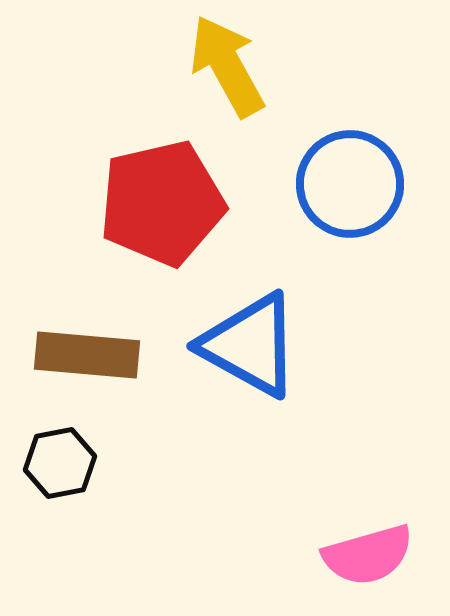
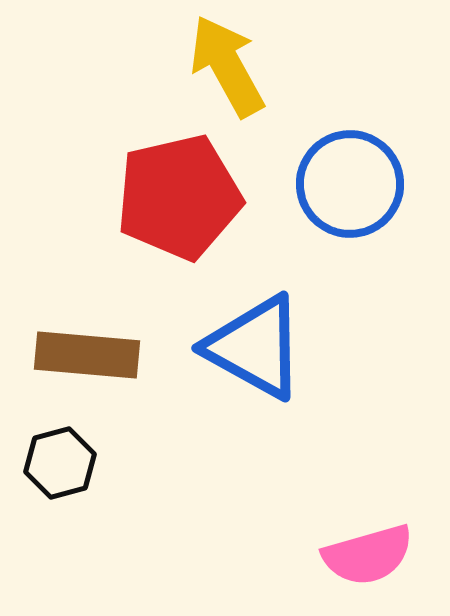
red pentagon: moved 17 px right, 6 px up
blue triangle: moved 5 px right, 2 px down
black hexagon: rotated 4 degrees counterclockwise
